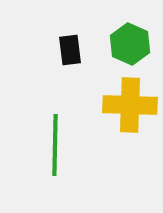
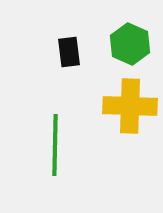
black rectangle: moved 1 px left, 2 px down
yellow cross: moved 1 px down
